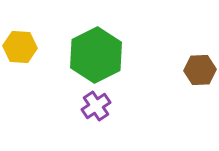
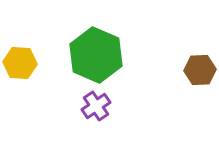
yellow hexagon: moved 16 px down
green hexagon: rotated 10 degrees counterclockwise
